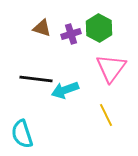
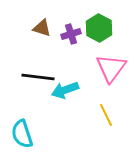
black line: moved 2 px right, 2 px up
